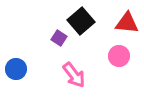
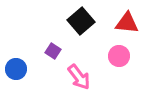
purple square: moved 6 px left, 13 px down
pink arrow: moved 5 px right, 2 px down
